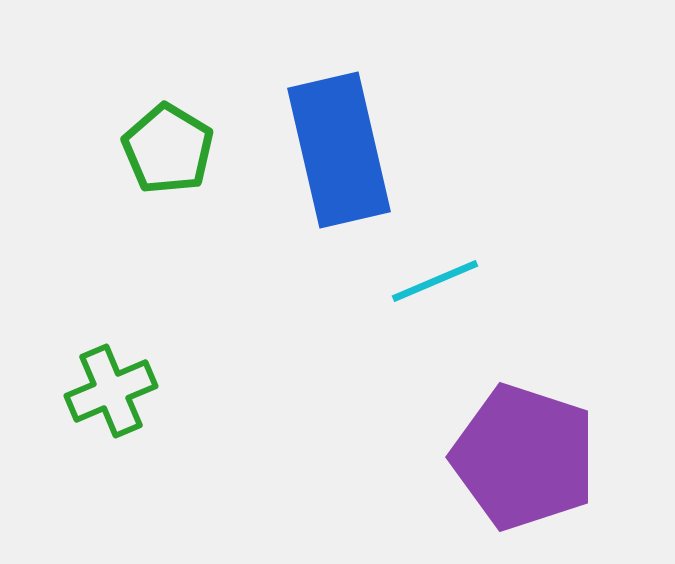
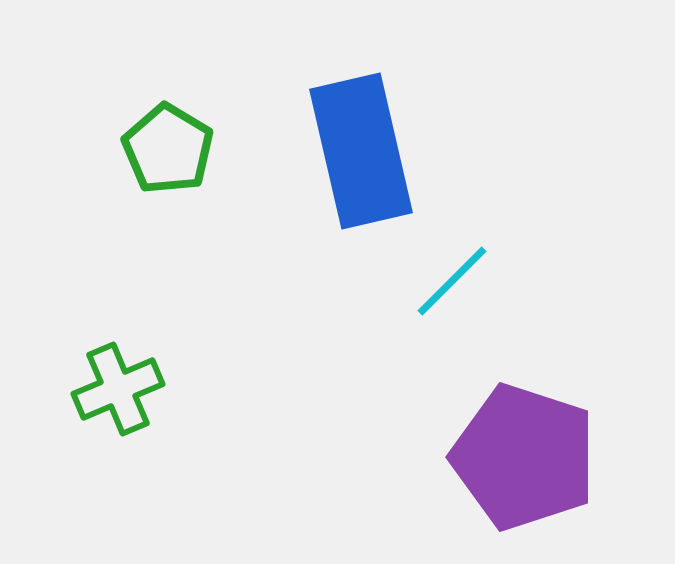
blue rectangle: moved 22 px right, 1 px down
cyan line: moved 17 px right; rotated 22 degrees counterclockwise
green cross: moved 7 px right, 2 px up
